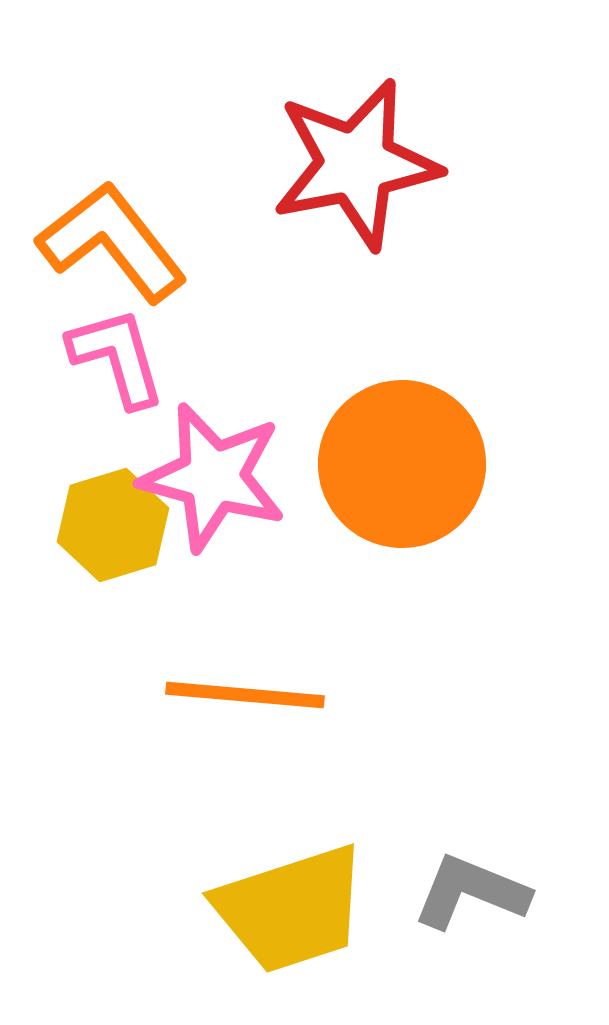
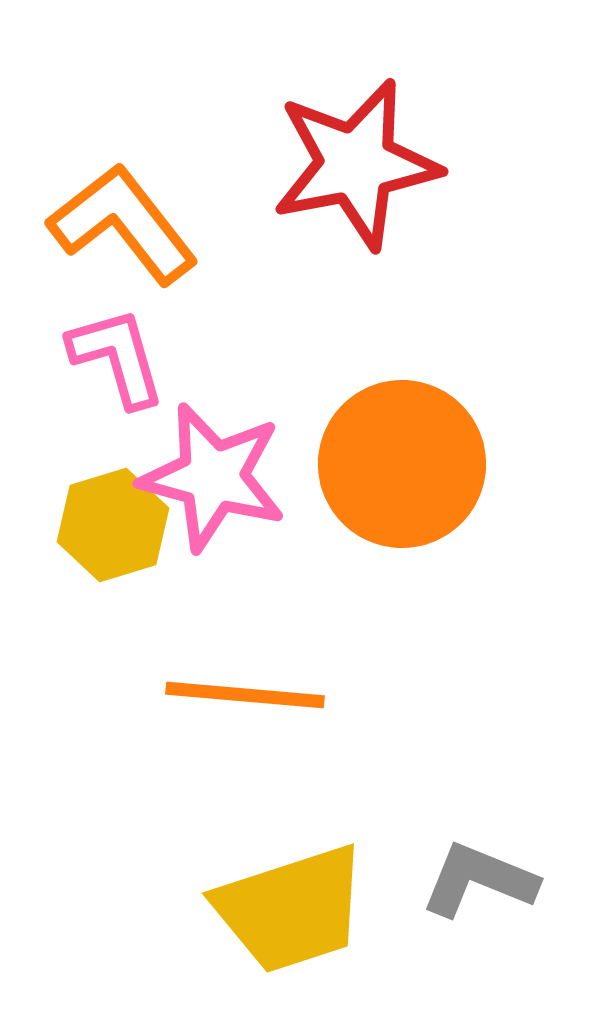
orange L-shape: moved 11 px right, 18 px up
gray L-shape: moved 8 px right, 12 px up
